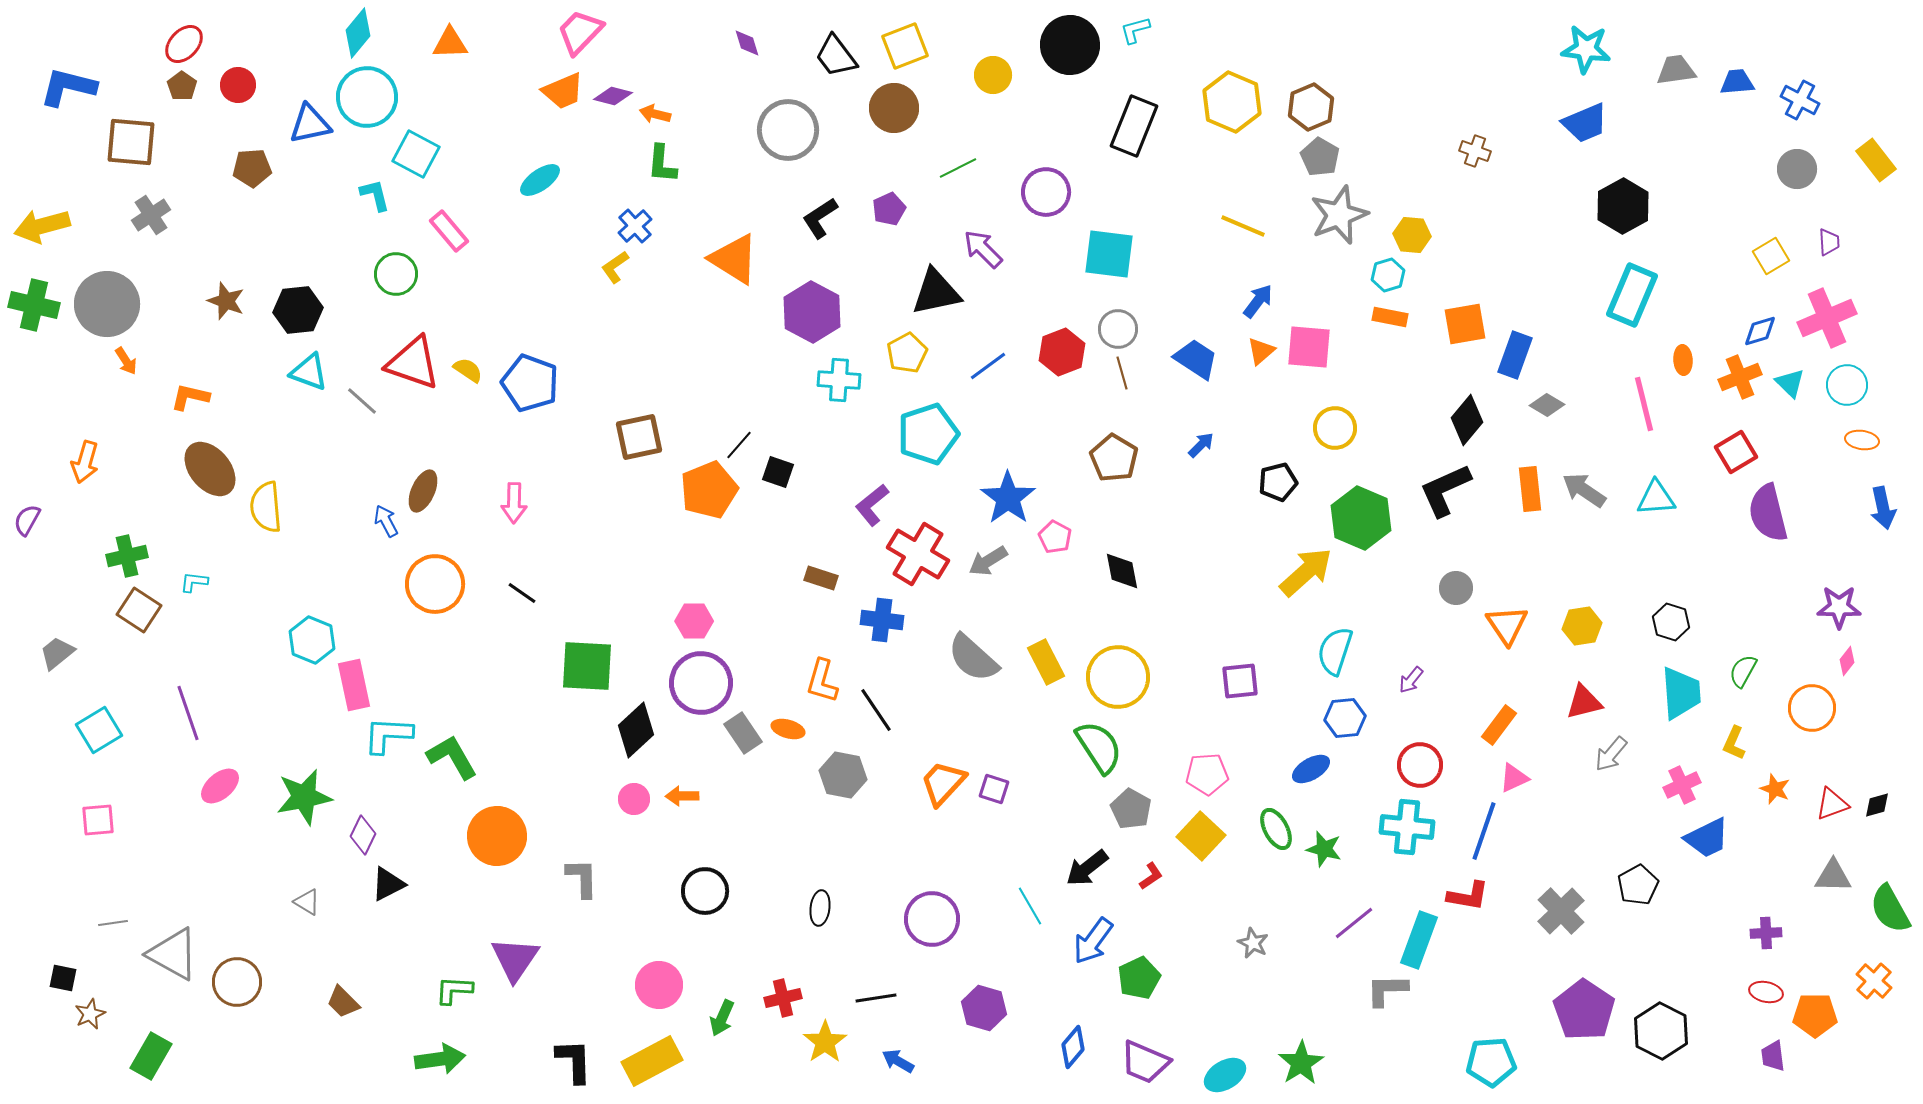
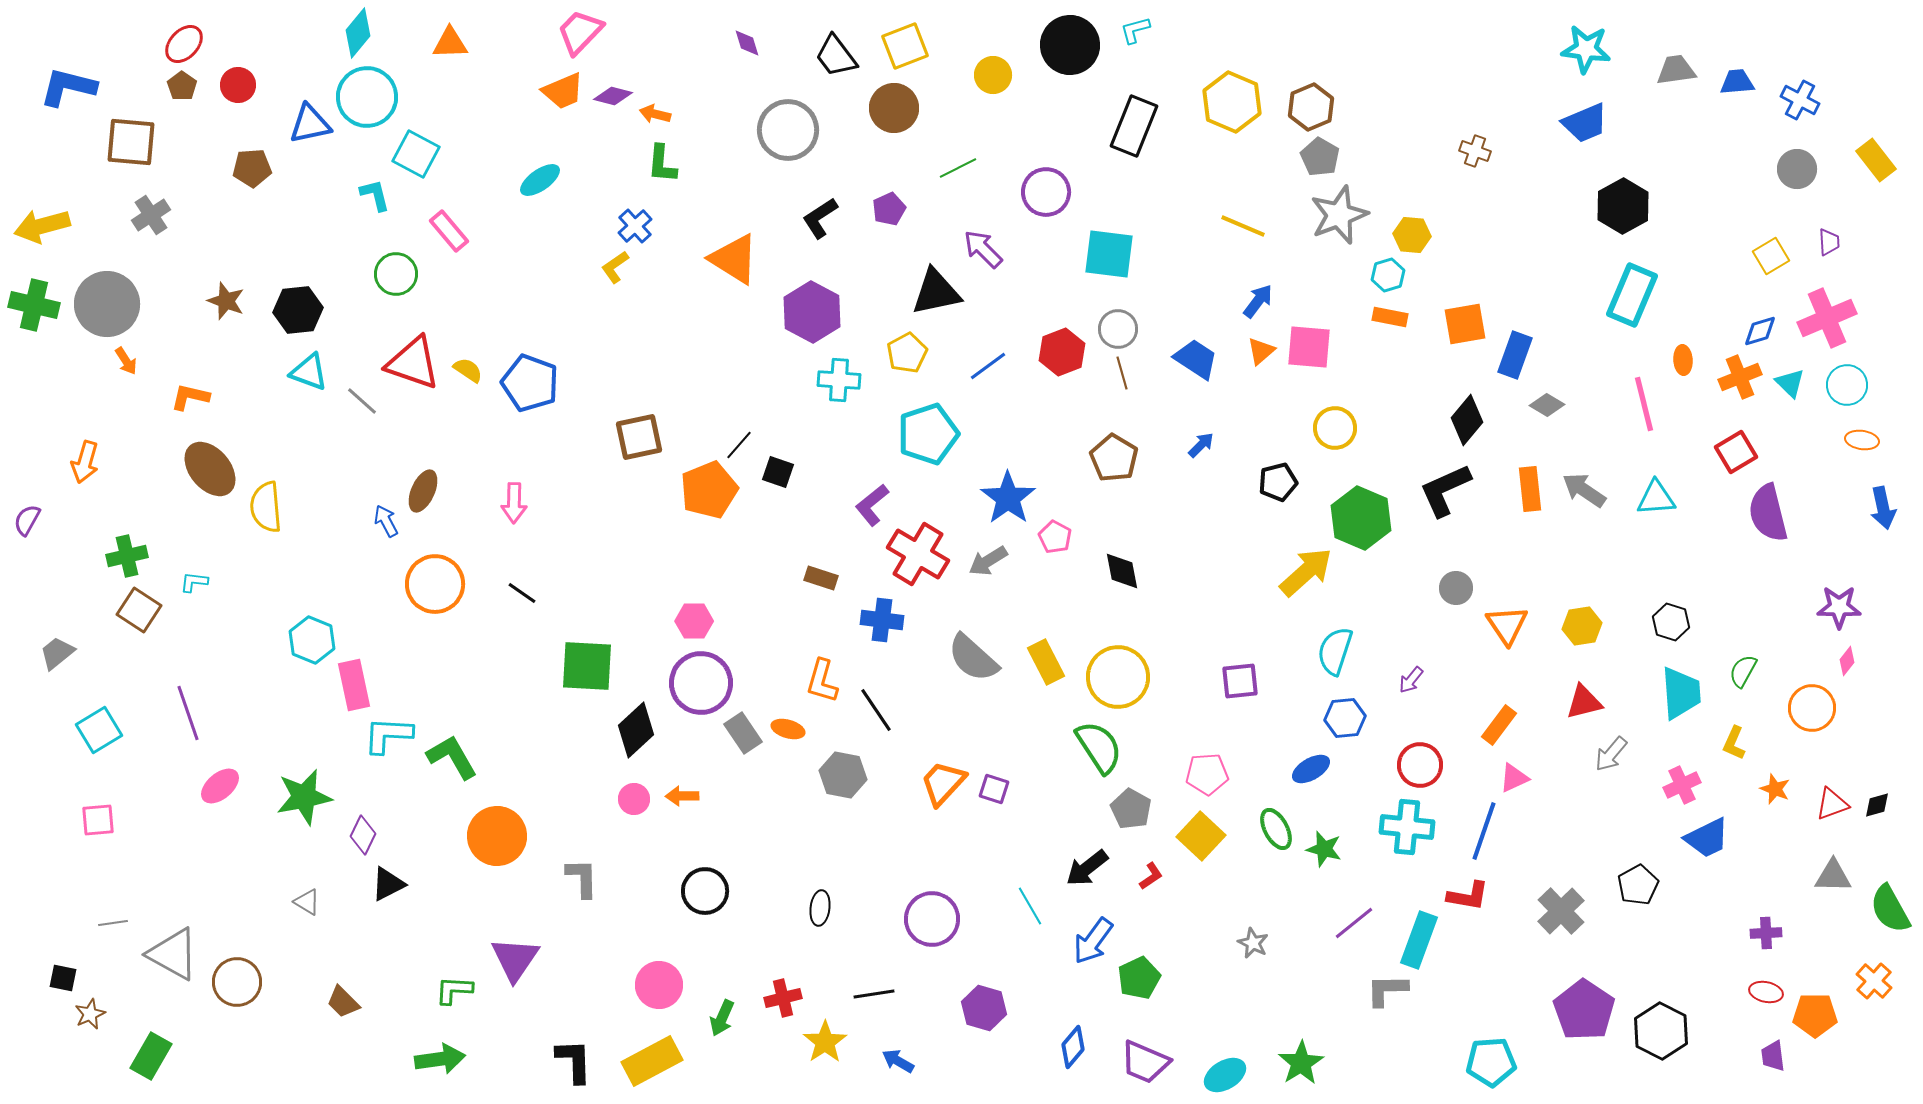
black line at (876, 998): moved 2 px left, 4 px up
